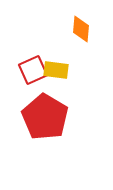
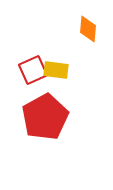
orange diamond: moved 7 px right
red pentagon: rotated 12 degrees clockwise
